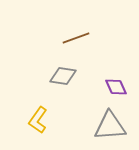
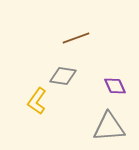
purple diamond: moved 1 px left, 1 px up
yellow L-shape: moved 1 px left, 19 px up
gray triangle: moved 1 px left, 1 px down
